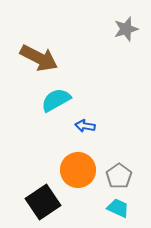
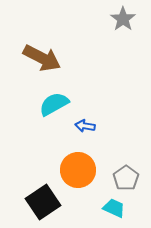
gray star: moved 3 px left, 10 px up; rotated 20 degrees counterclockwise
brown arrow: moved 3 px right
cyan semicircle: moved 2 px left, 4 px down
gray pentagon: moved 7 px right, 2 px down
cyan trapezoid: moved 4 px left
